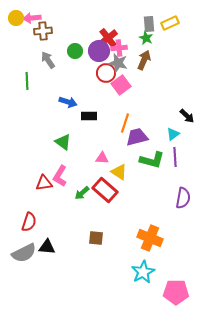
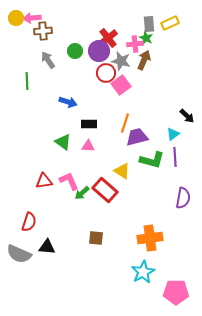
pink cross: moved 16 px right, 4 px up
gray star: moved 3 px right, 2 px up
black rectangle: moved 8 px down
pink triangle: moved 14 px left, 12 px up
yellow triangle: moved 3 px right, 1 px up
pink L-shape: moved 9 px right, 5 px down; rotated 125 degrees clockwise
red triangle: moved 2 px up
orange cross: rotated 30 degrees counterclockwise
gray semicircle: moved 5 px left, 1 px down; rotated 50 degrees clockwise
